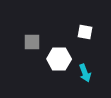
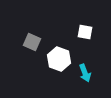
gray square: rotated 24 degrees clockwise
white hexagon: rotated 20 degrees clockwise
